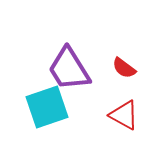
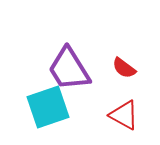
cyan square: moved 1 px right
